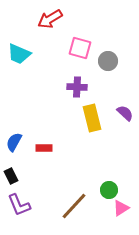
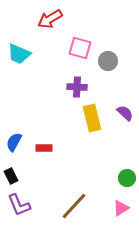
green circle: moved 18 px right, 12 px up
